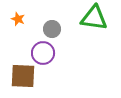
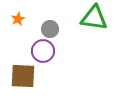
orange star: rotated 24 degrees clockwise
gray circle: moved 2 px left
purple circle: moved 2 px up
